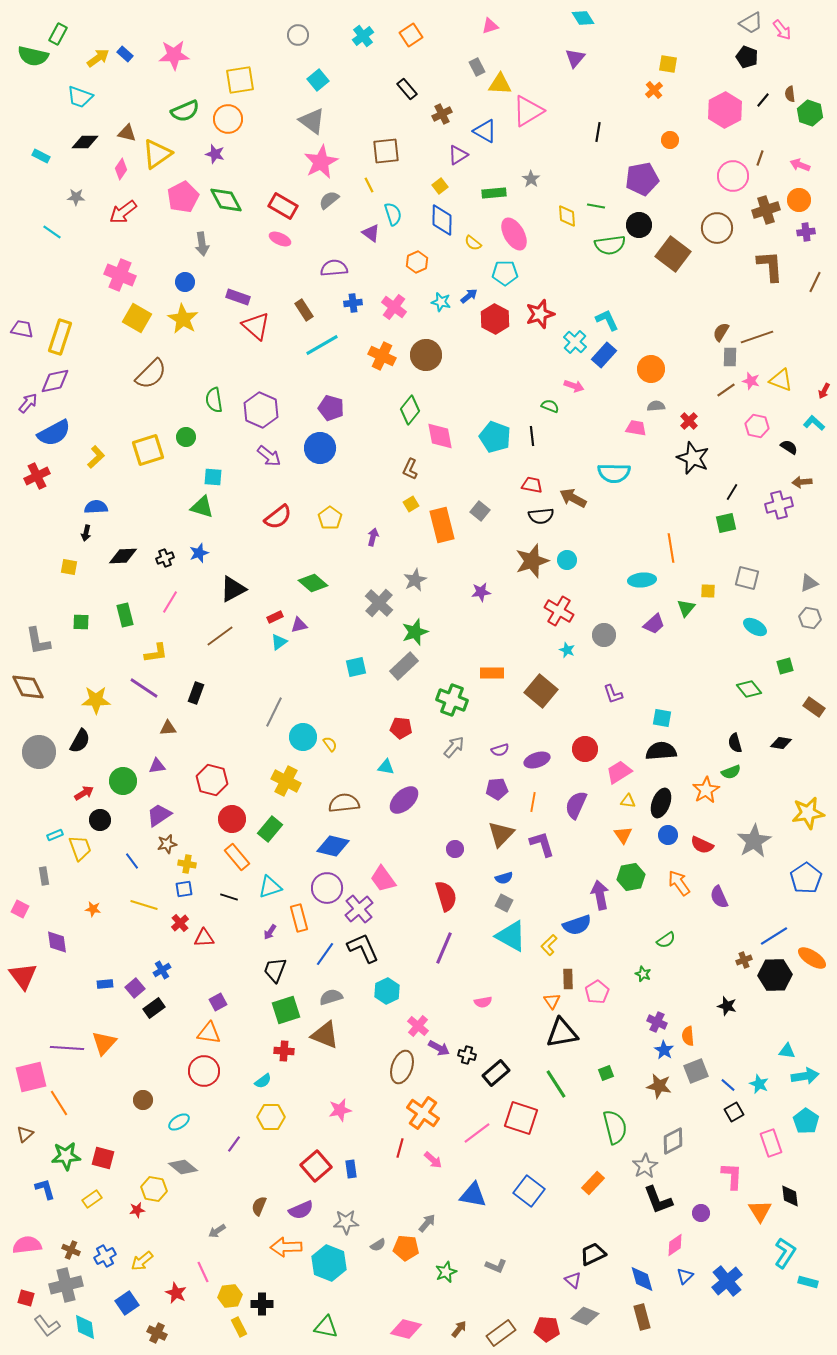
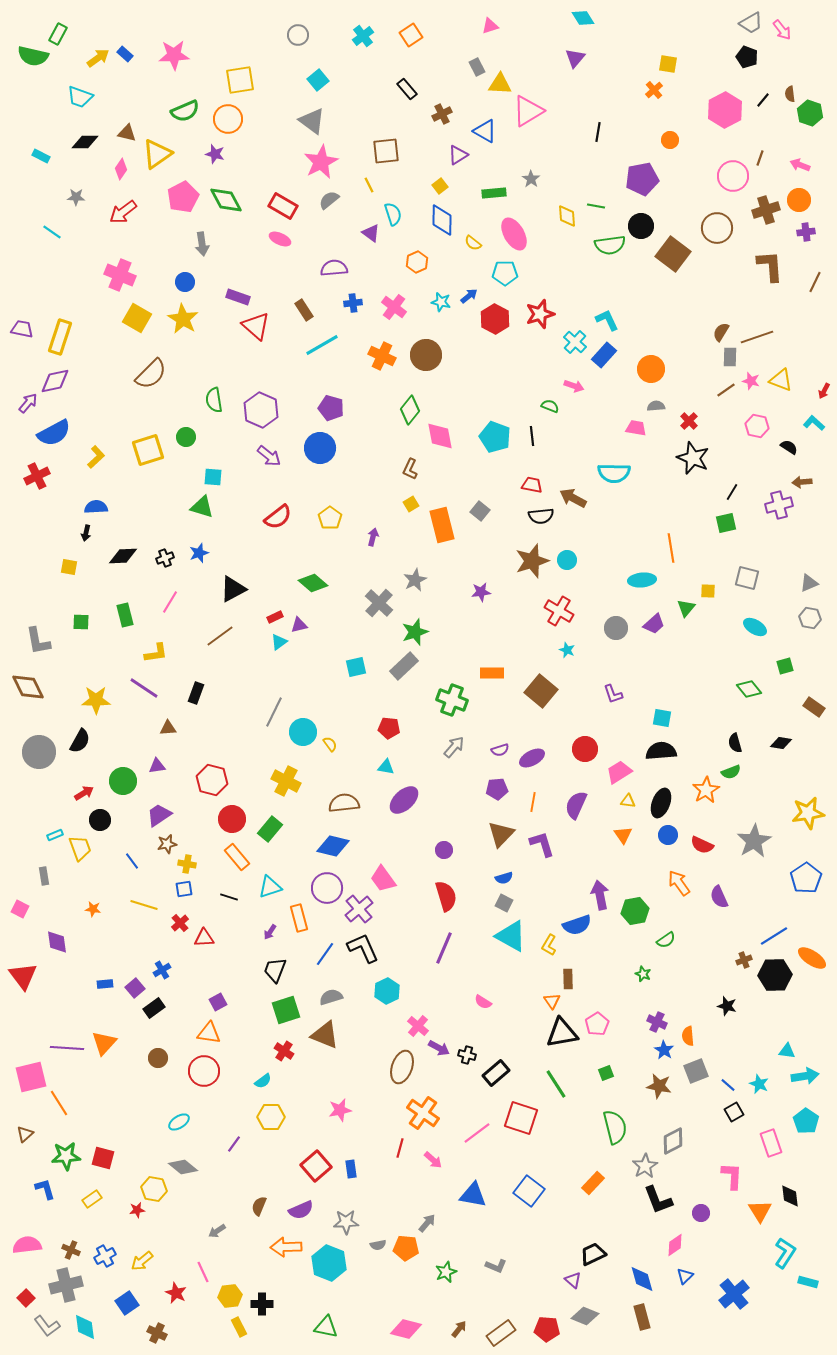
black circle at (639, 225): moved 2 px right, 1 px down
gray circle at (604, 635): moved 12 px right, 7 px up
red pentagon at (401, 728): moved 12 px left
cyan circle at (303, 737): moved 5 px up
purple ellipse at (537, 760): moved 5 px left, 2 px up; rotated 10 degrees counterclockwise
purple circle at (455, 849): moved 11 px left, 1 px down
green hexagon at (631, 877): moved 4 px right, 34 px down
yellow L-shape at (549, 945): rotated 15 degrees counterclockwise
pink pentagon at (597, 992): moved 32 px down
pink semicircle at (483, 1002): rotated 42 degrees clockwise
red cross at (284, 1051): rotated 30 degrees clockwise
brown circle at (143, 1100): moved 15 px right, 42 px up
gray semicircle at (378, 1245): rotated 21 degrees clockwise
blue cross at (727, 1281): moved 7 px right, 13 px down
red square at (26, 1298): rotated 30 degrees clockwise
